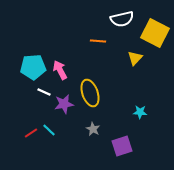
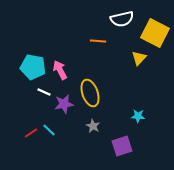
yellow triangle: moved 4 px right
cyan pentagon: rotated 15 degrees clockwise
cyan star: moved 2 px left, 4 px down
gray star: moved 3 px up
